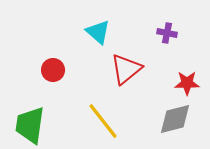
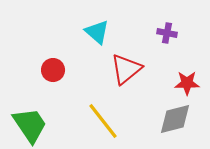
cyan triangle: moved 1 px left
green trapezoid: rotated 138 degrees clockwise
